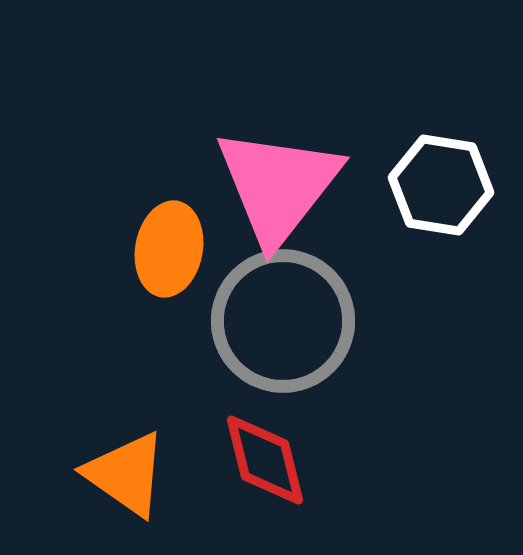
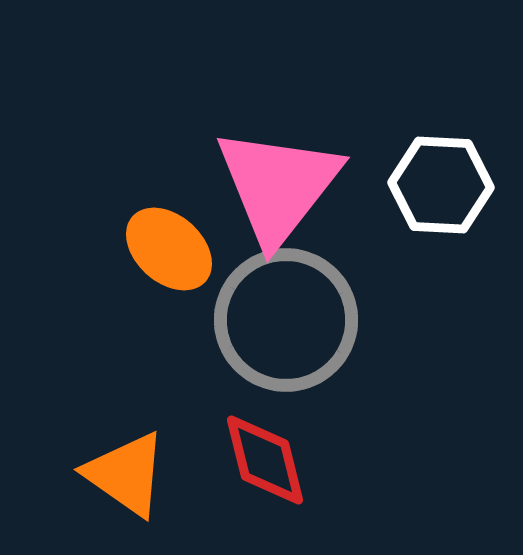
white hexagon: rotated 6 degrees counterclockwise
orange ellipse: rotated 58 degrees counterclockwise
gray circle: moved 3 px right, 1 px up
